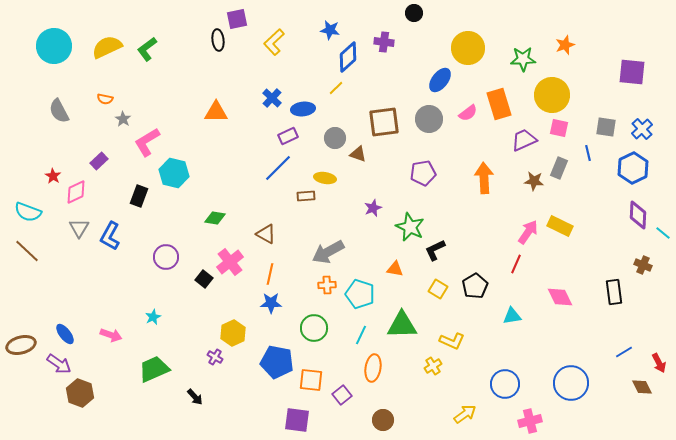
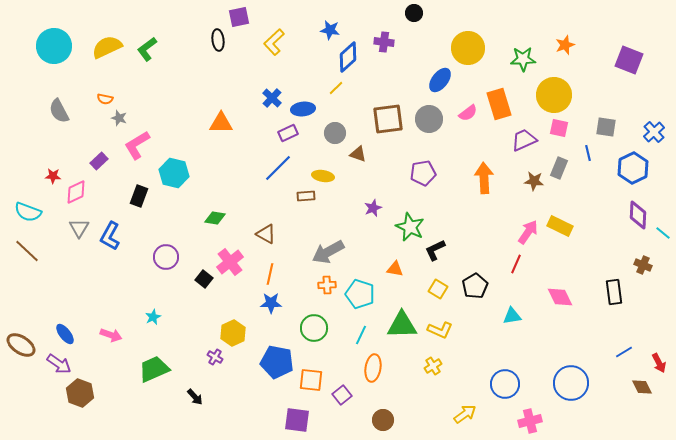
purple square at (237, 19): moved 2 px right, 2 px up
purple square at (632, 72): moved 3 px left, 12 px up; rotated 16 degrees clockwise
yellow circle at (552, 95): moved 2 px right
orange triangle at (216, 112): moved 5 px right, 11 px down
gray star at (123, 119): moved 4 px left, 1 px up; rotated 14 degrees counterclockwise
brown square at (384, 122): moved 4 px right, 3 px up
blue cross at (642, 129): moved 12 px right, 3 px down
purple rectangle at (288, 136): moved 3 px up
gray circle at (335, 138): moved 5 px up
pink L-shape at (147, 142): moved 10 px left, 3 px down
red star at (53, 176): rotated 28 degrees counterclockwise
yellow ellipse at (325, 178): moved 2 px left, 2 px up
yellow L-shape at (452, 341): moved 12 px left, 11 px up
brown ellipse at (21, 345): rotated 48 degrees clockwise
